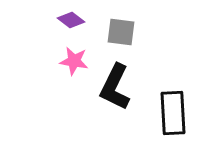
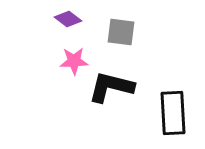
purple diamond: moved 3 px left, 1 px up
pink star: rotated 12 degrees counterclockwise
black L-shape: moved 4 px left; rotated 78 degrees clockwise
